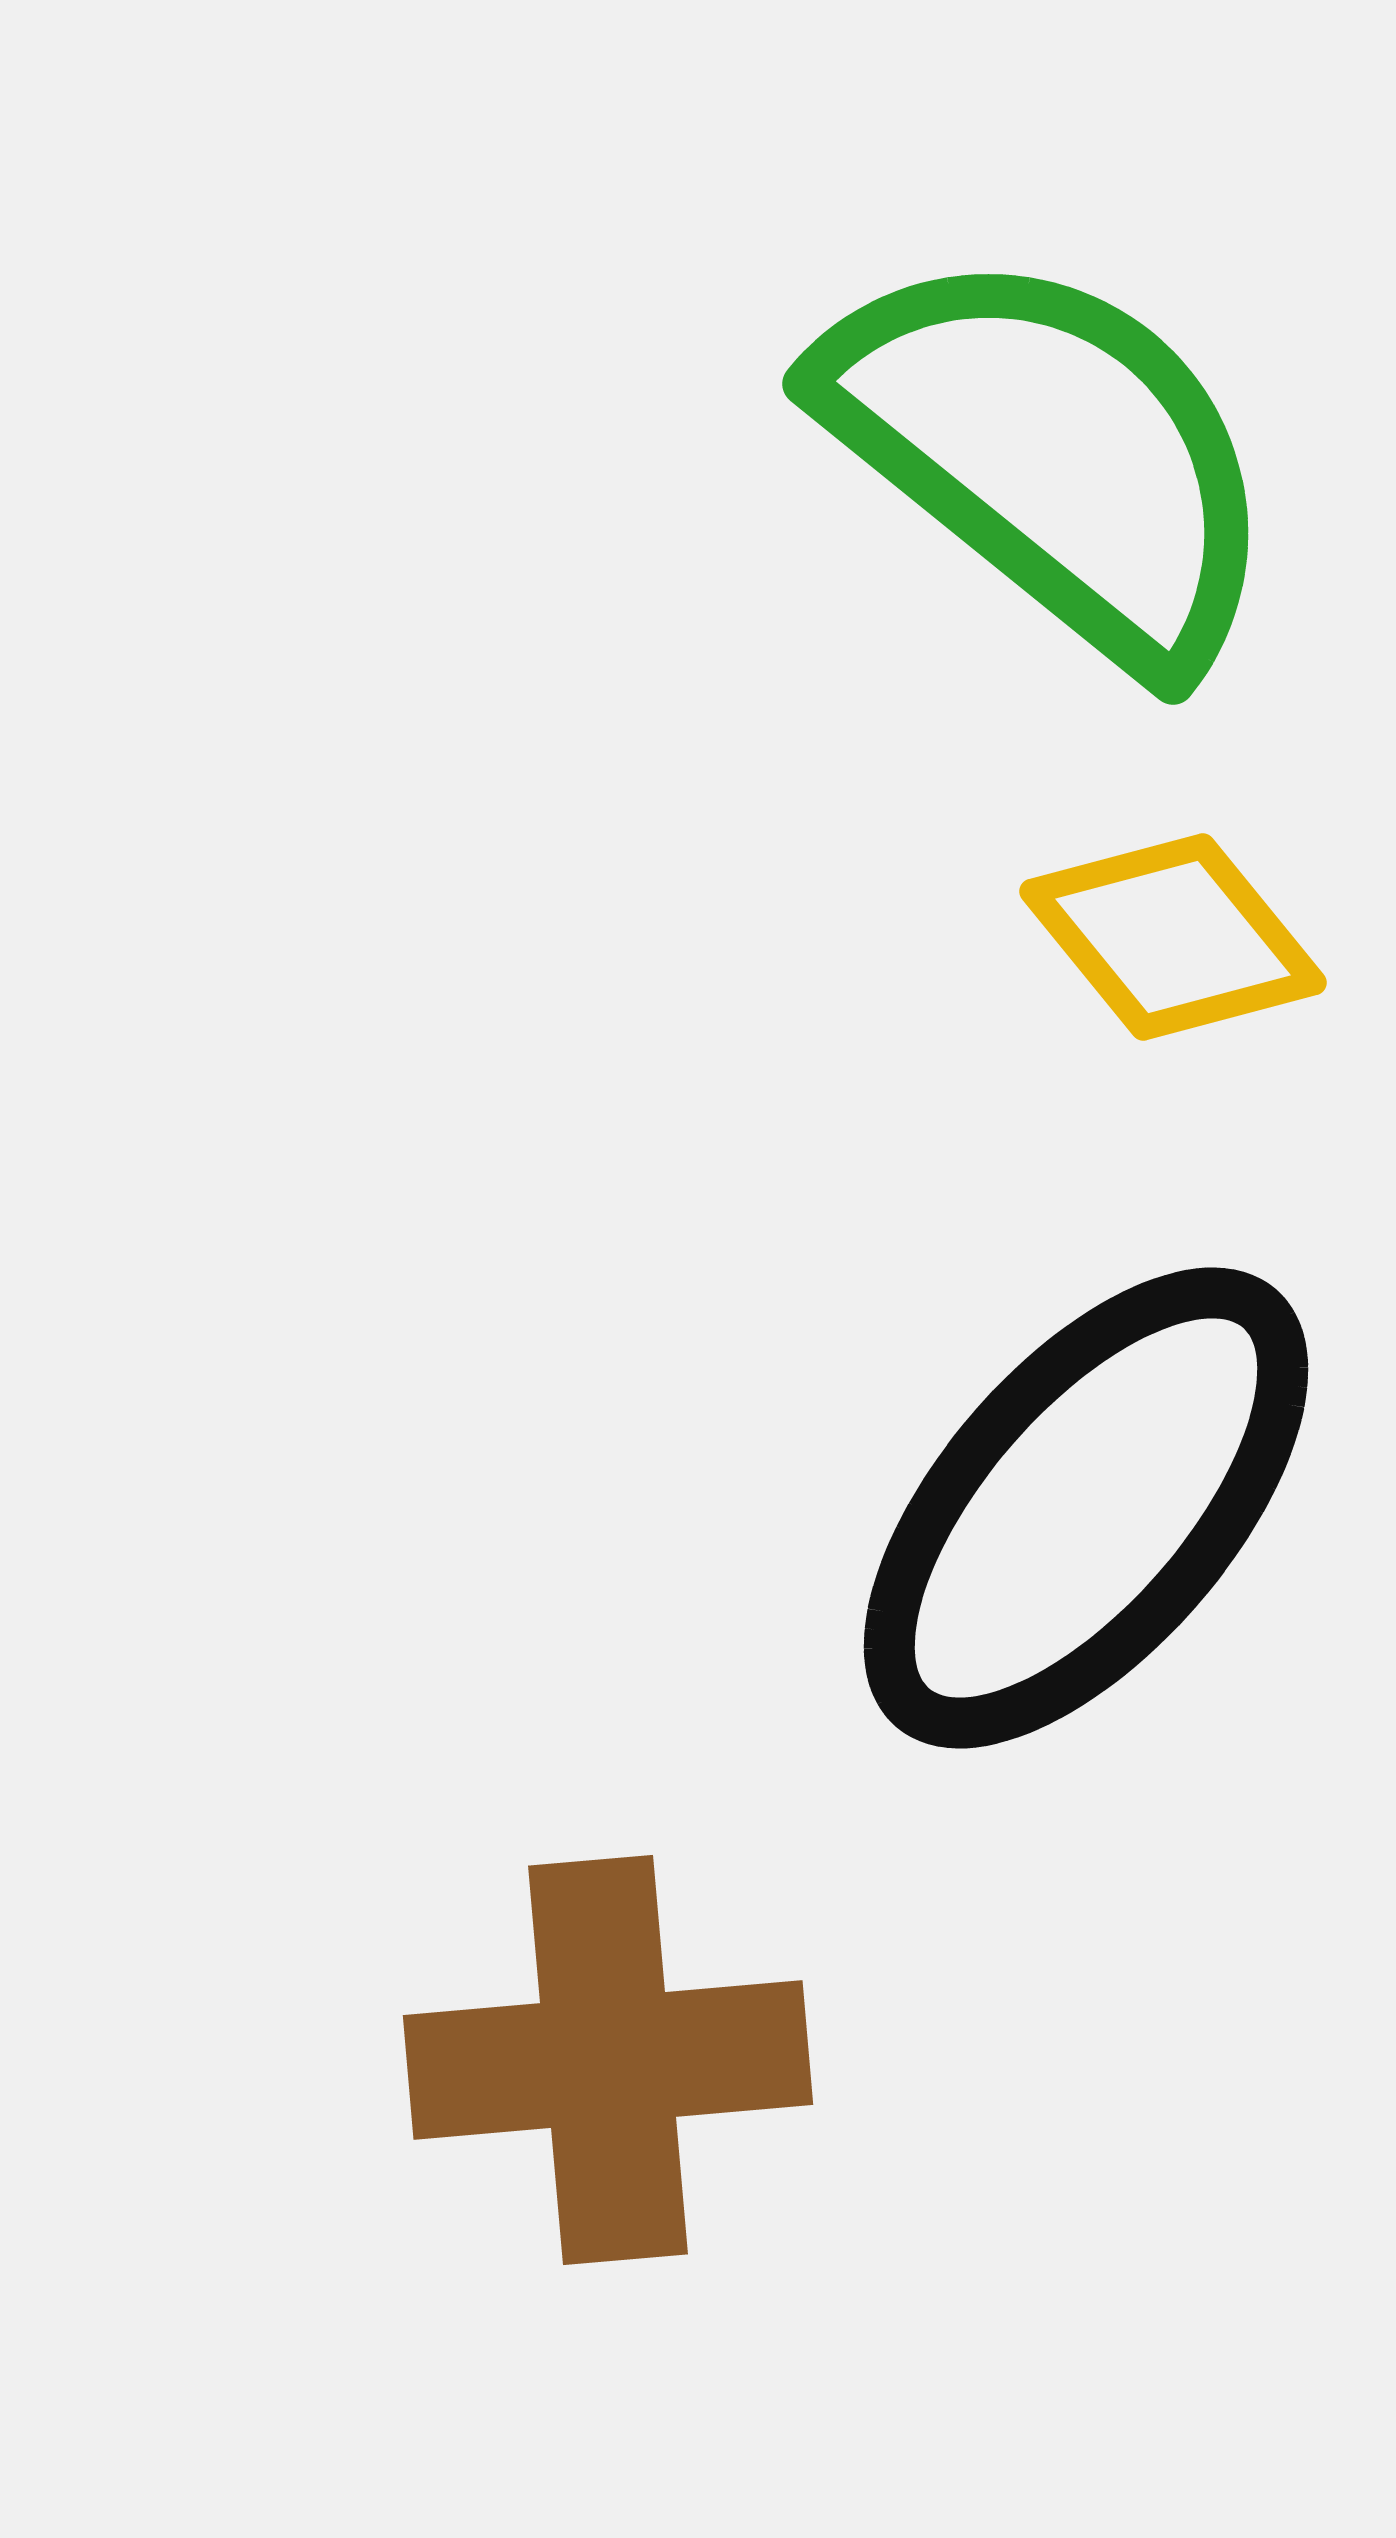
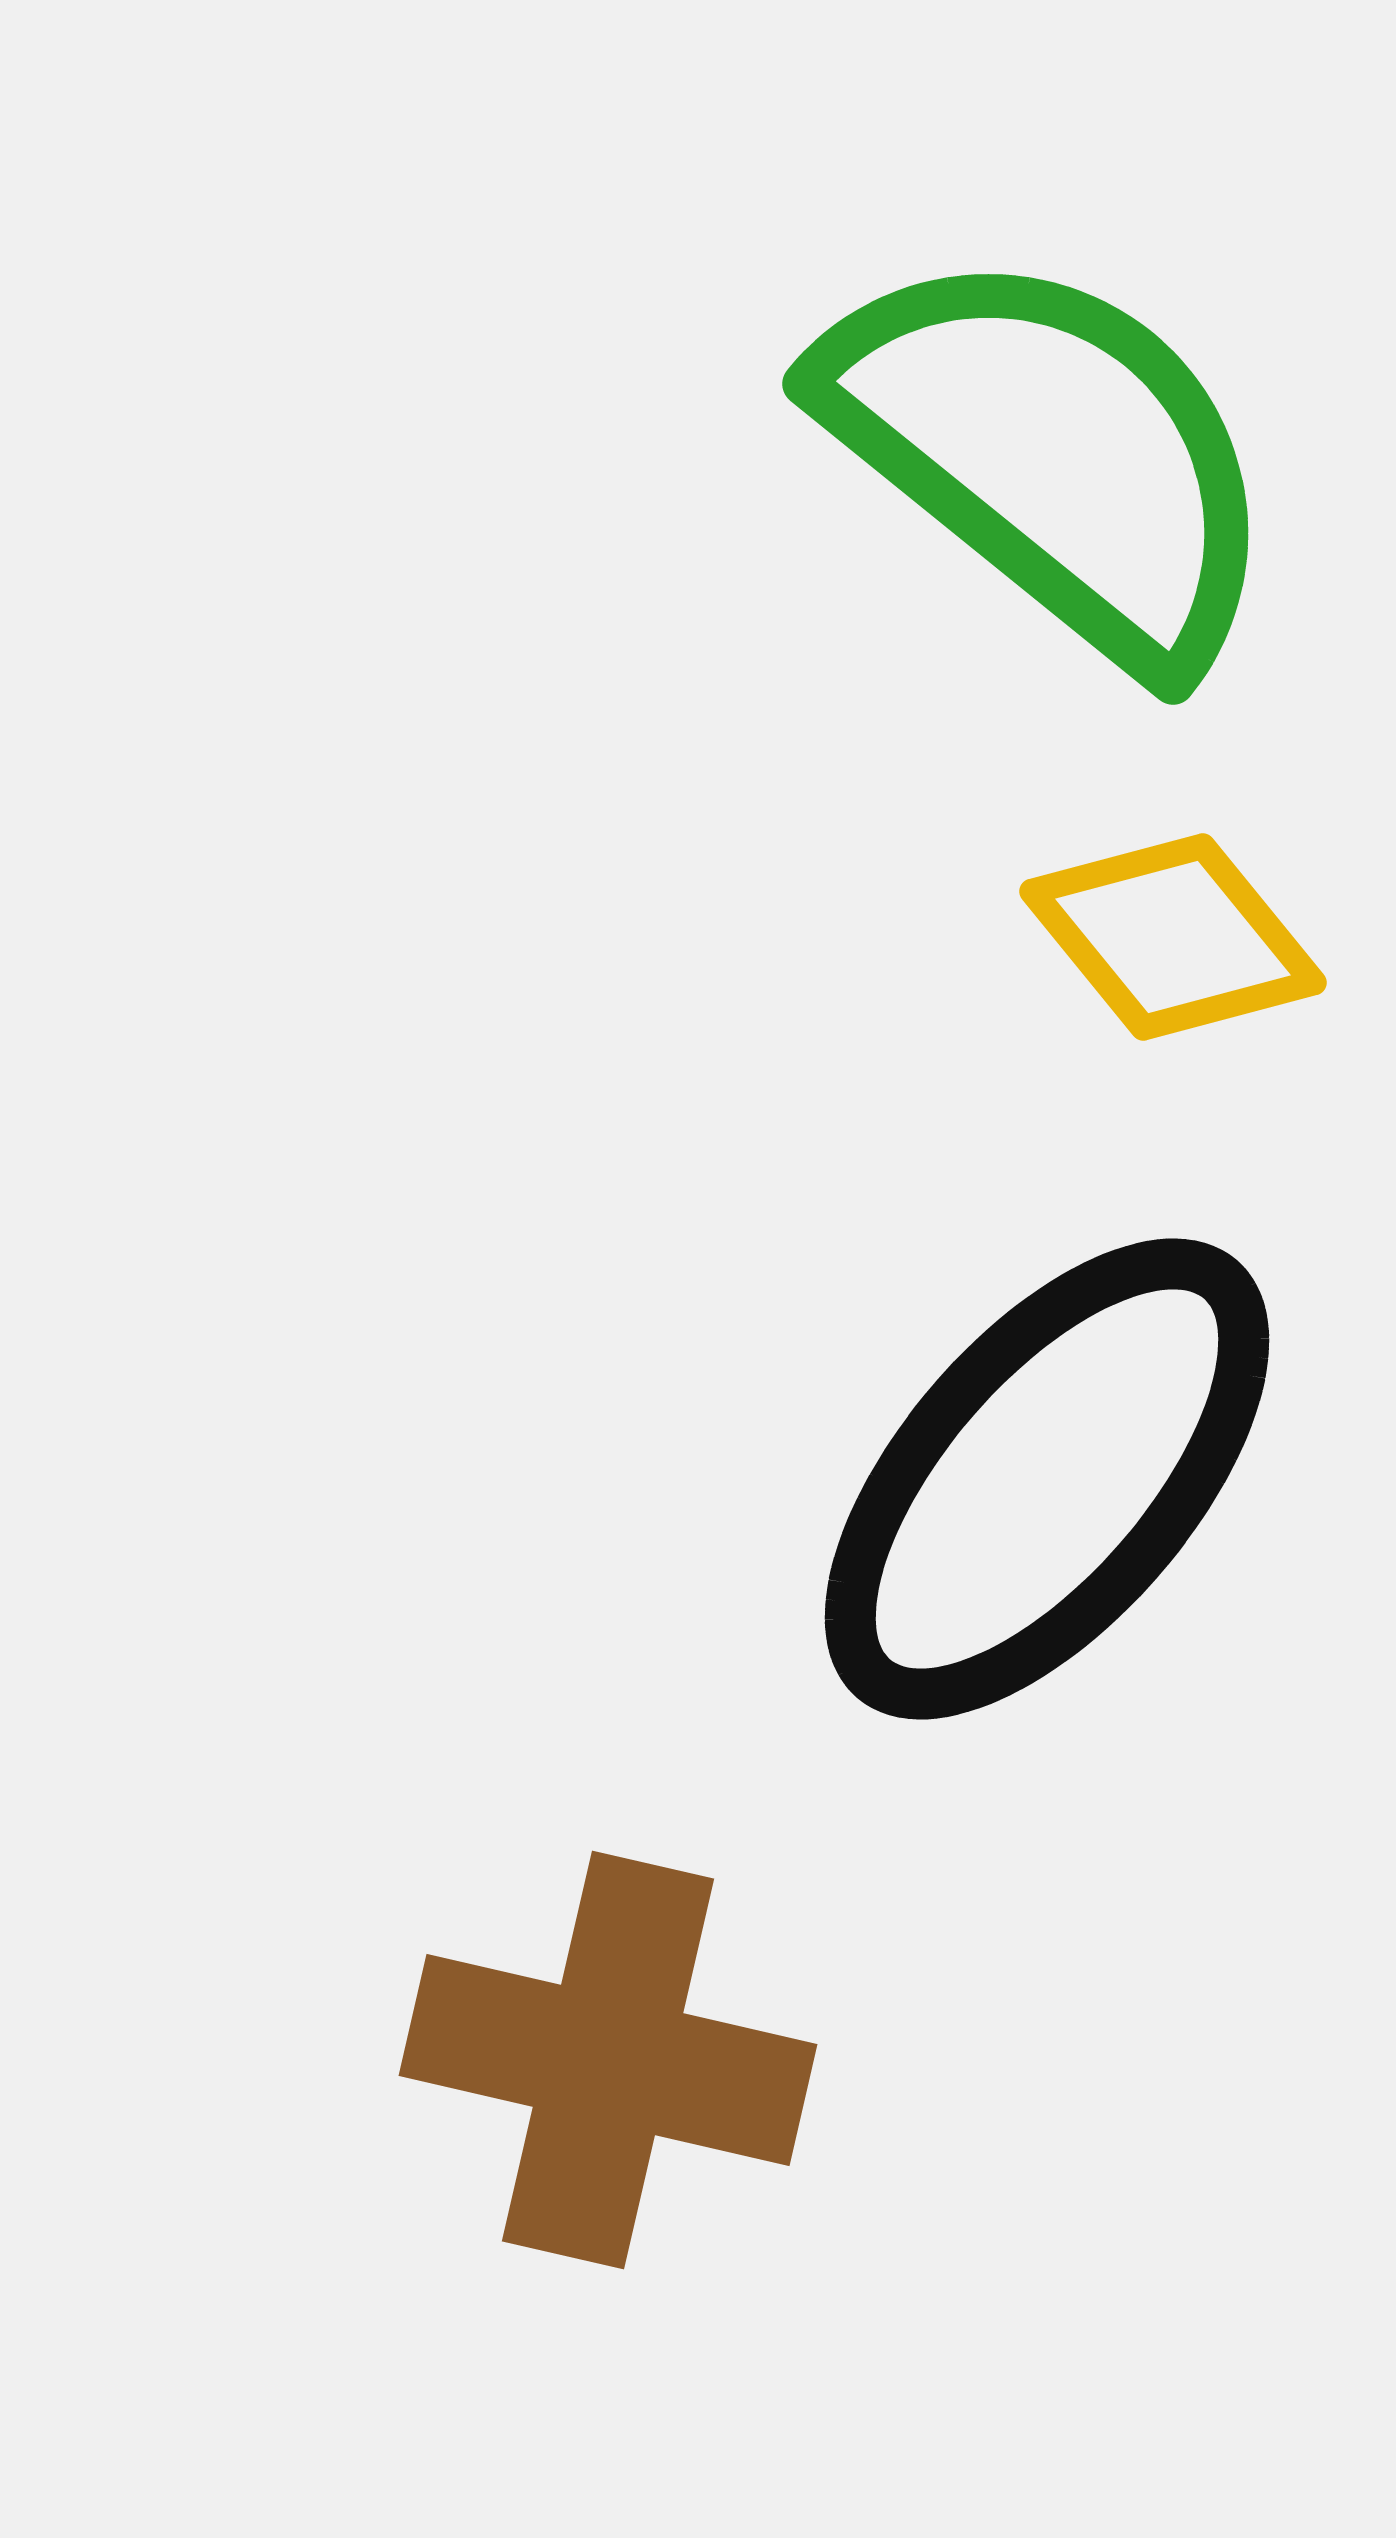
black ellipse: moved 39 px left, 29 px up
brown cross: rotated 18 degrees clockwise
